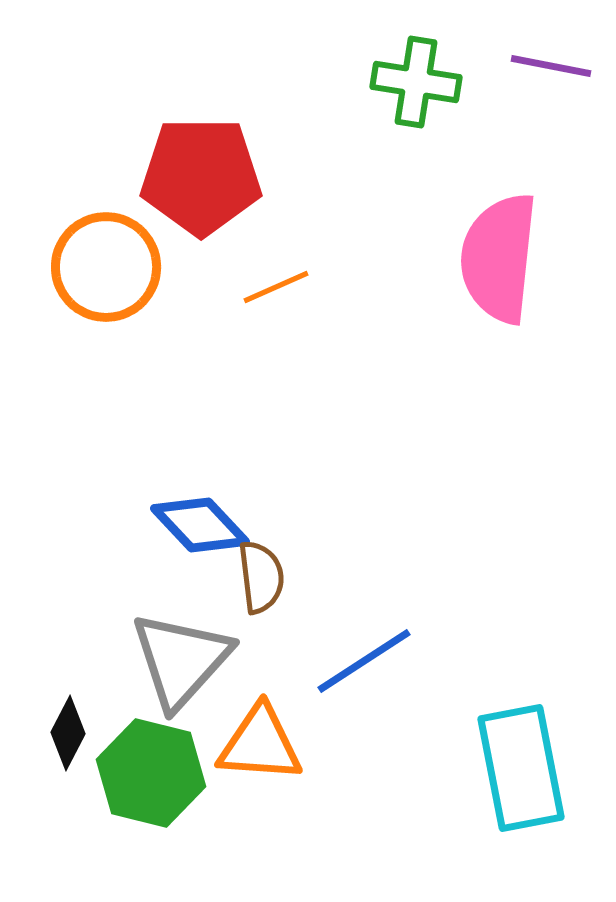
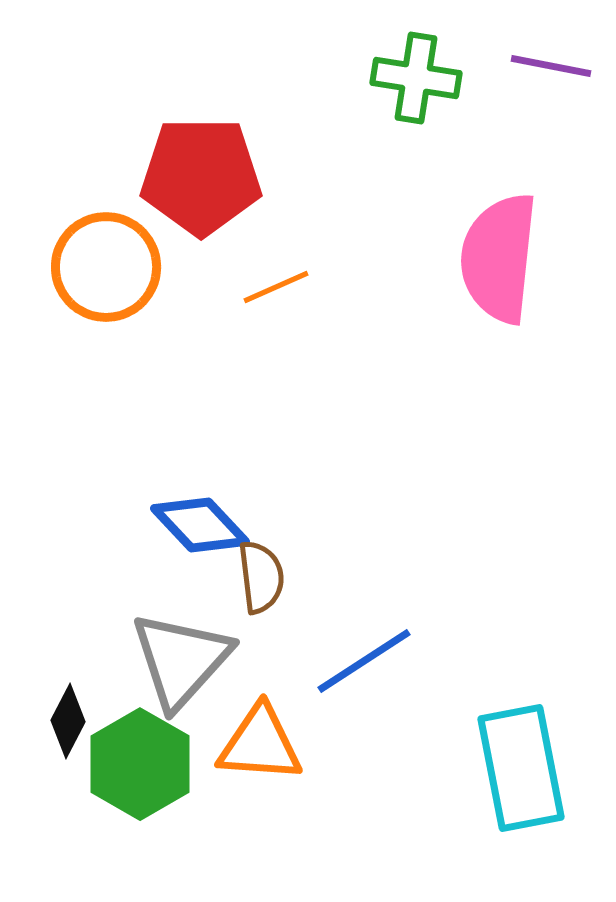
green cross: moved 4 px up
black diamond: moved 12 px up
green hexagon: moved 11 px left, 9 px up; rotated 16 degrees clockwise
